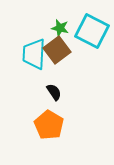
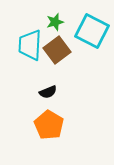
green star: moved 5 px left, 6 px up; rotated 30 degrees counterclockwise
cyan trapezoid: moved 4 px left, 9 px up
black semicircle: moved 6 px left; rotated 102 degrees clockwise
